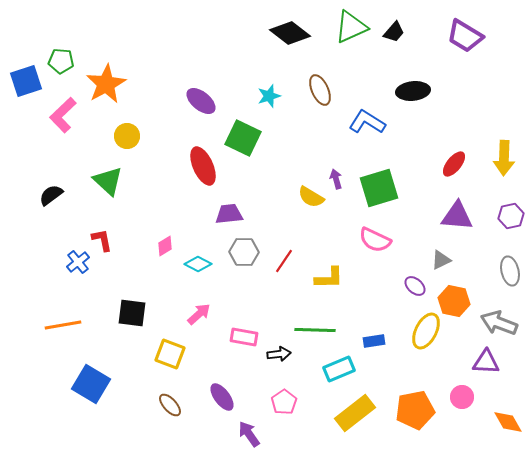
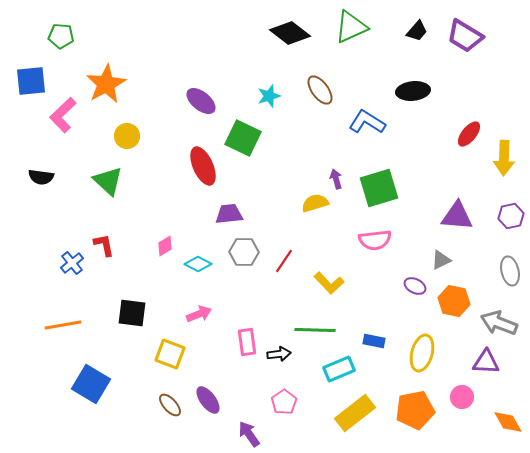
black trapezoid at (394, 32): moved 23 px right, 1 px up
green pentagon at (61, 61): moved 25 px up
blue square at (26, 81): moved 5 px right; rotated 12 degrees clockwise
brown ellipse at (320, 90): rotated 12 degrees counterclockwise
red ellipse at (454, 164): moved 15 px right, 30 px up
black semicircle at (51, 195): moved 10 px left, 18 px up; rotated 135 degrees counterclockwise
yellow semicircle at (311, 197): moved 4 px right, 6 px down; rotated 132 degrees clockwise
red L-shape at (102, 240): moved 2 px right, 5 px down
pink semicircle at (375, 240): rotated 32 degrees counterclockwise
blue cross at (78, 262): moved 6 px left, 1 px down
yellow L-shape at (329, 278): moved 5 px down; rotated 48 degrees clockwise
purple ellipse at (415, 286): rotated 15 degrees counterclockwise
pink arrow at (199, 314): rotated 20 degrees clockwise
yellow ellipse at (426, 331): moved 4 px left, 22 px down; rotated 12 degrees counterclockwise
pink rectangle at (244, 337): moved 3 px right, 5 px down; rotated 72 degrees clockwise
blue rectangle at (374, 341): rotated 20 degrees clockwise
purple ellipse at (222, 397): moved 14 px left, 3 px down
